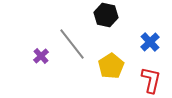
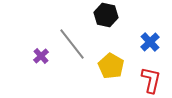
yellow pentagon: rotated 10 degrees counterclockwise
